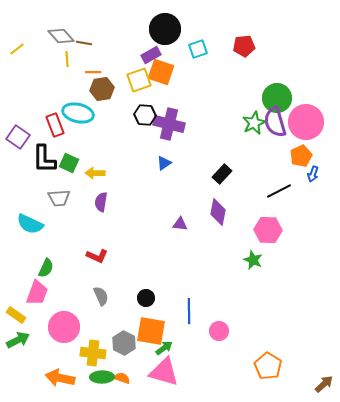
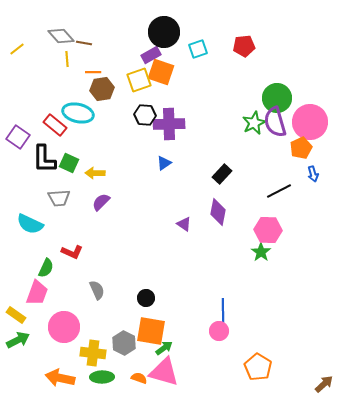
black circle at (165, 29): moved 1 px left, 3 px down
pink circle at (306, 122): moved 4 px right
purple cross at (169, 124): rotated 16 degrees counterclockwise
red rectangle at (55, 125): rotated 30 degrees counterclockwise
orange pentagon at (301, 156): moved 8 px up
blue arrow at (313, 174): rotated 35 degrees counterclockwise
purple semicircle at (101, 202): rotated 36 degrees clockwise
purple triangle at (180, 224): moved 4 px right; rotated 28 degrees clockwise
red L-shape at (97, 256): moved 25 px left, 4 px up
green star at (253, 260): moved 8 px right, 8 px up; rotated 12 degrees clockwise
gray semicircle at (101, 296): moved 4 px left, 6 px up
blue line at (189, 311): moved 34 px right
orange pentagon at (268, 366): moved 10 px left, 1 px down
orange semicircle at (122, 378): moved 17 px right
